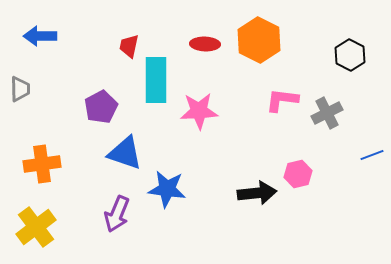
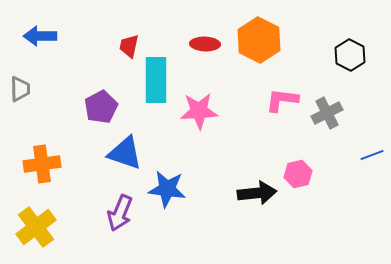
purple arrow: moved 3 px right, 1 px up
